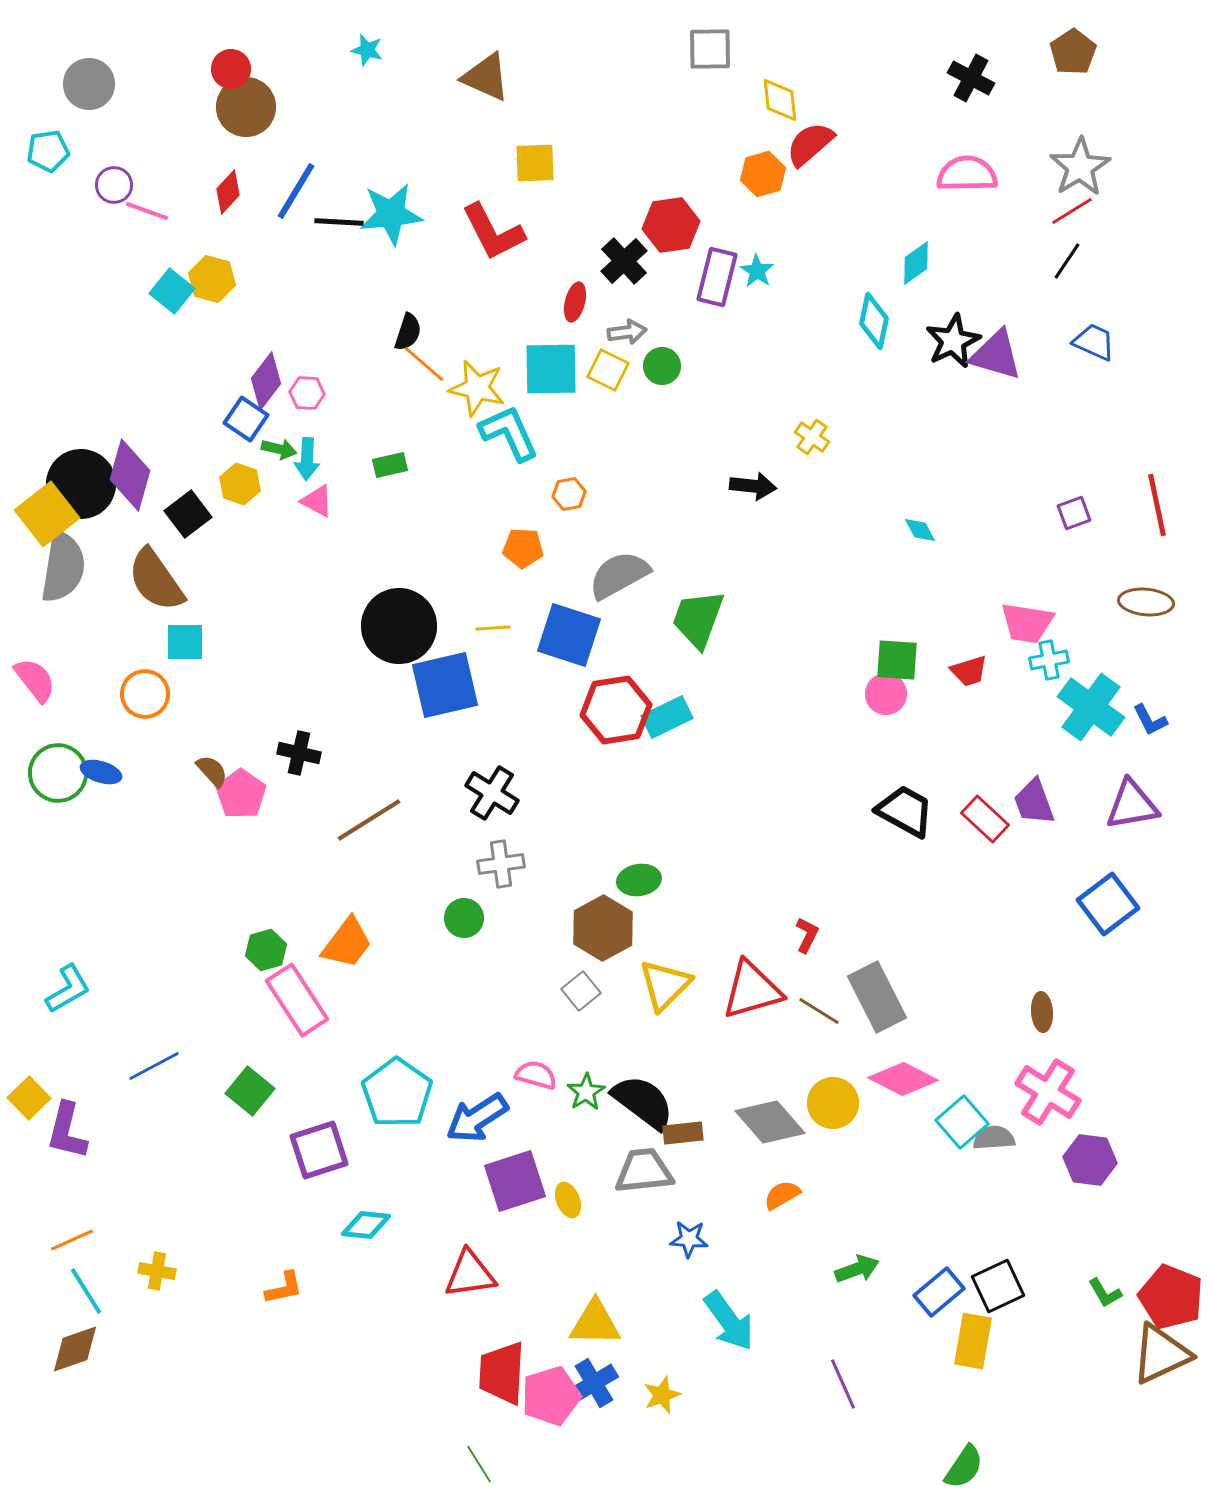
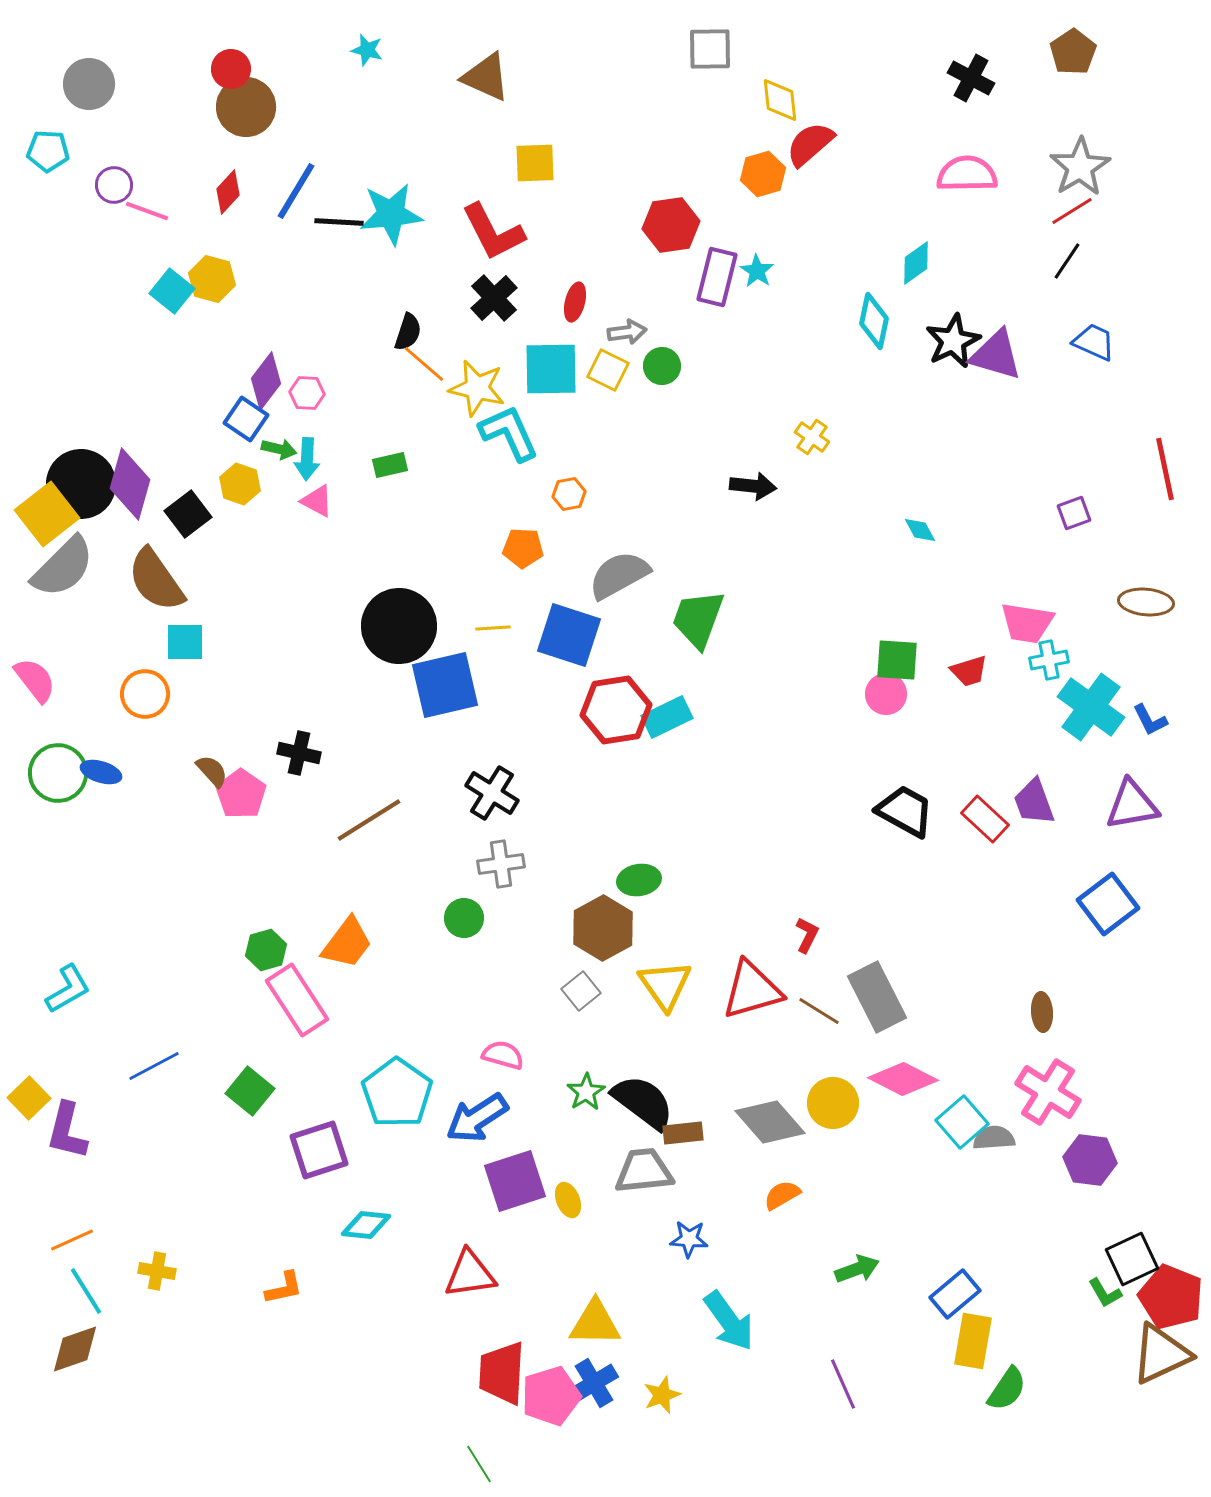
cyan pentagon at (48, 151): rotated 12 degrees clockwise
black cross at (624, 261): moved 130 px left, 37 px down
purple diamond at (130, 475): moved 9 px down
red line at (1157, 505): moved 8 px right, 36 px up
gray semicircle at (63, 567): rotated 36 degrees clockwise
yellow triangle at (665, 985): rotated 20 degrees counterclockwise
pink semicircle at (536, 1075): moved 33 px left, 20 px up
black square at (998, 1286): moved 134 px right, 27 px up
blue rectangle at (939, 1292): moved 16 px right, 2 px down
green semicircle at (964, 1467): moved 43 px right, 78 px up
